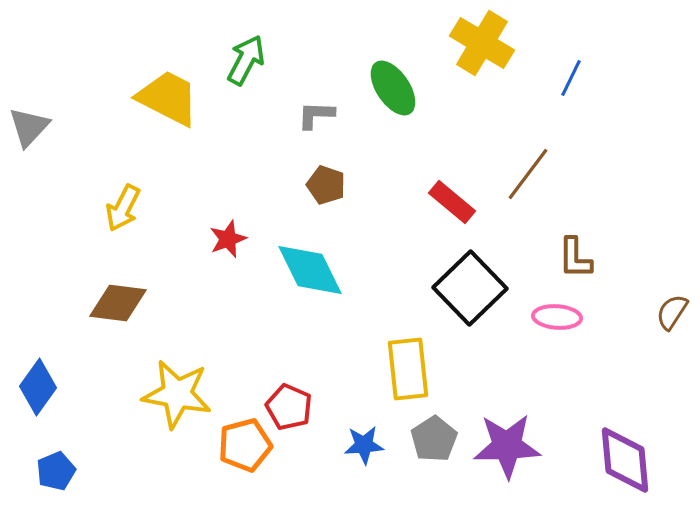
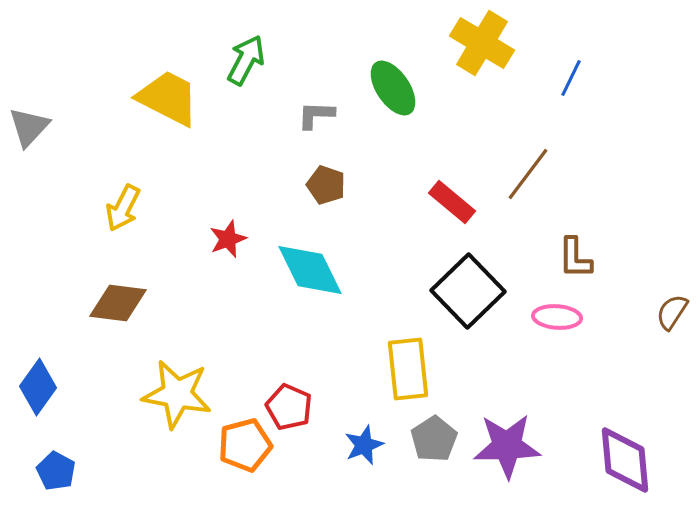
black square: moved 2 px left, 3 px down
blue star: rotated 18 degrees counterclockwise
blue pentagon: rotated 21 degrees counterclockwise
